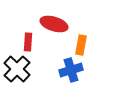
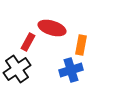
red ellipse: moved 2 px left, 4 px down
red rectangle: rotated 24 degrees clockwise
black cross: rotated 12 degrees clockwise
